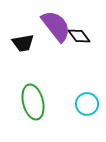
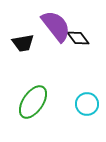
black diamond: moved 1 px left, 2 px down
green ellipse: rotated 48 degrees clockwise
